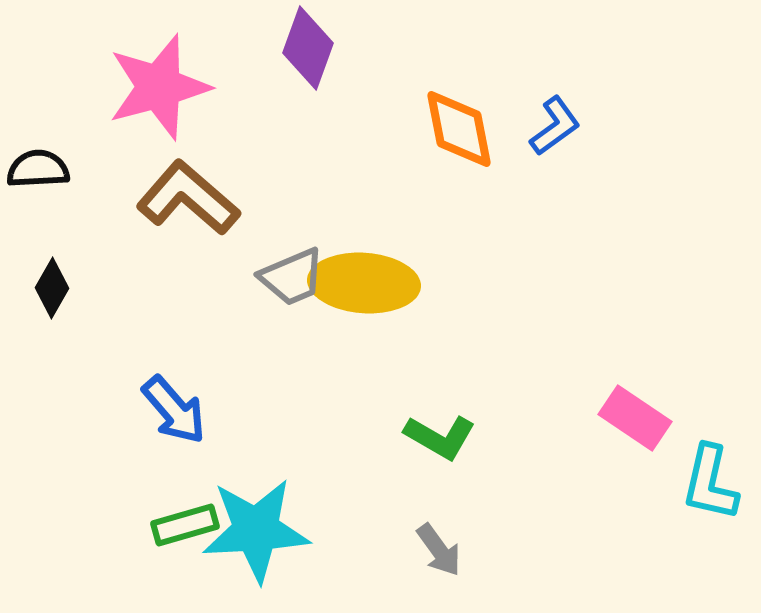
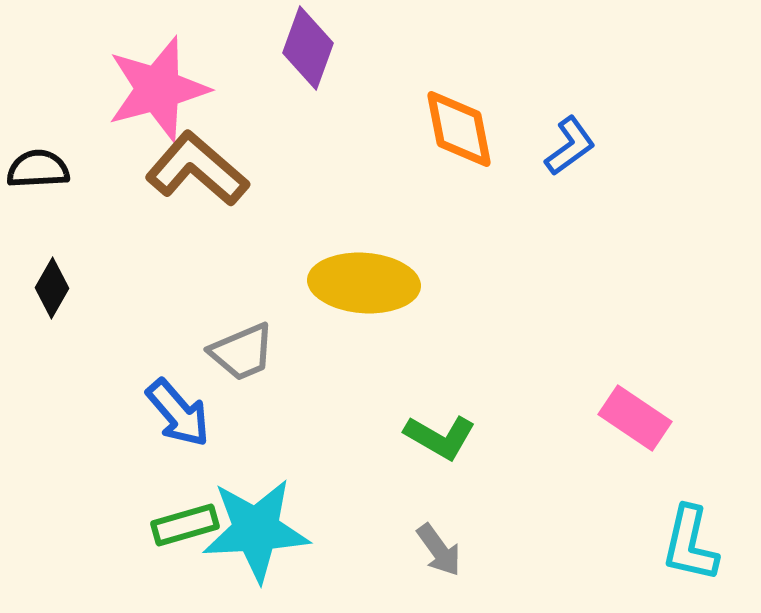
pink star: moved 1 px left, 2 px down
blue L-shape: moved 15 px right, 20 px down
brown L-shape: moved 9 px right, 29 px up
gray trapezoid: moved 50 px left, 75 px down
blue arrow: moved 4 px right, 3 px down
cyan L-shape: moved 20 px left, 61 px down
